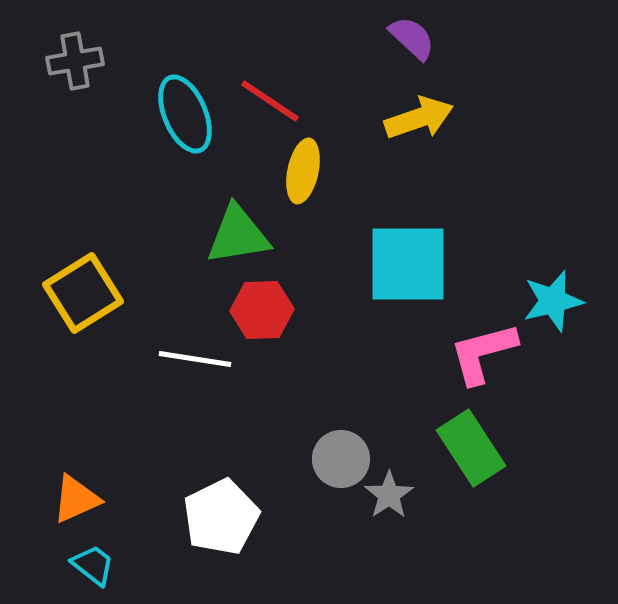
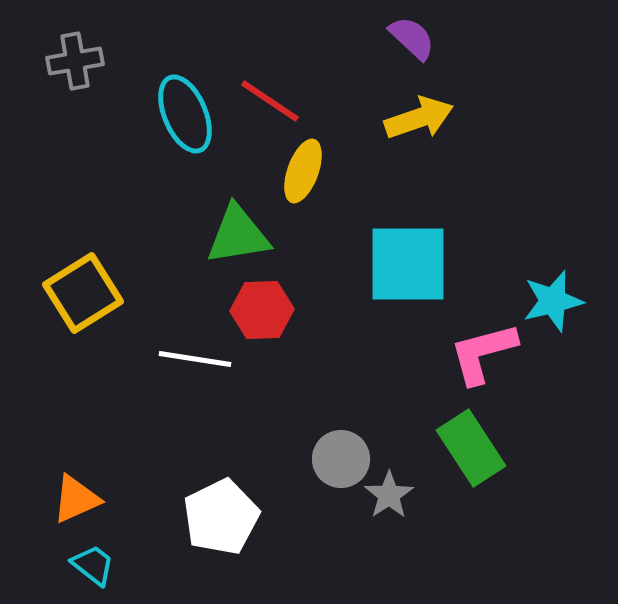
yellow ellipse: rotated 8 degrees clockwise
